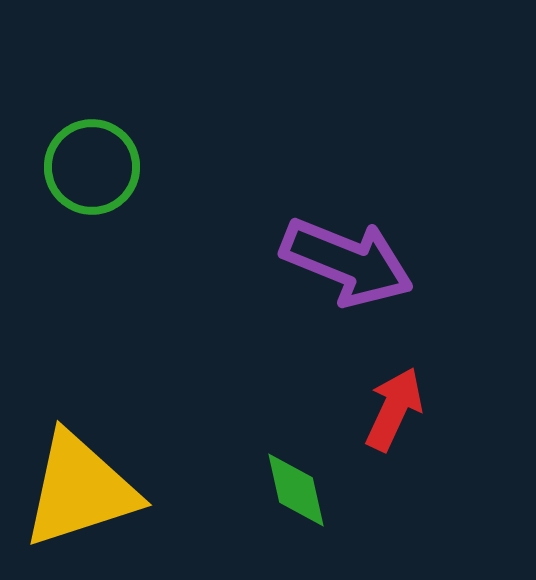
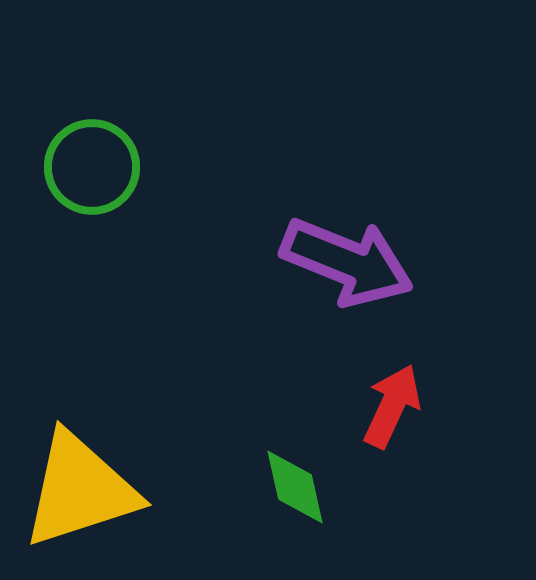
red arrow: moved 2 px left, 3 px up
green diamond: moved 1 px left, 3 px up
